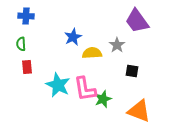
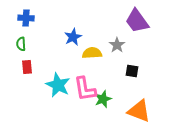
blue cross: moved 2 px down
